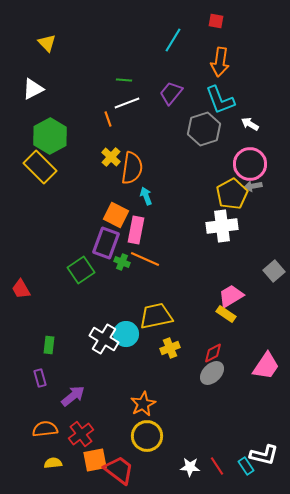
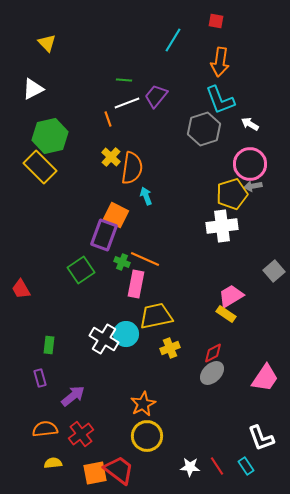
purple trapezoid at (171, 93): moved 15 px left, 3 px down
green hexagon at (50, 136): rotated 16 degrees clockwise
yellow pentagon at (232, 194): rotated 12 degrees clockwise
pink rectangle at (136, 230): moved 54 px down
purple rectangle at (106, 243): moved 2 px left, 8 px up
pink trapezoid at (266, 366): moved 1 px left, 12 px down
white L-shape at (264, 455): moved 3 px left, 17 px up; rotated 56 degrees clockwise
orange square at (95, 460): moved 13 px down
